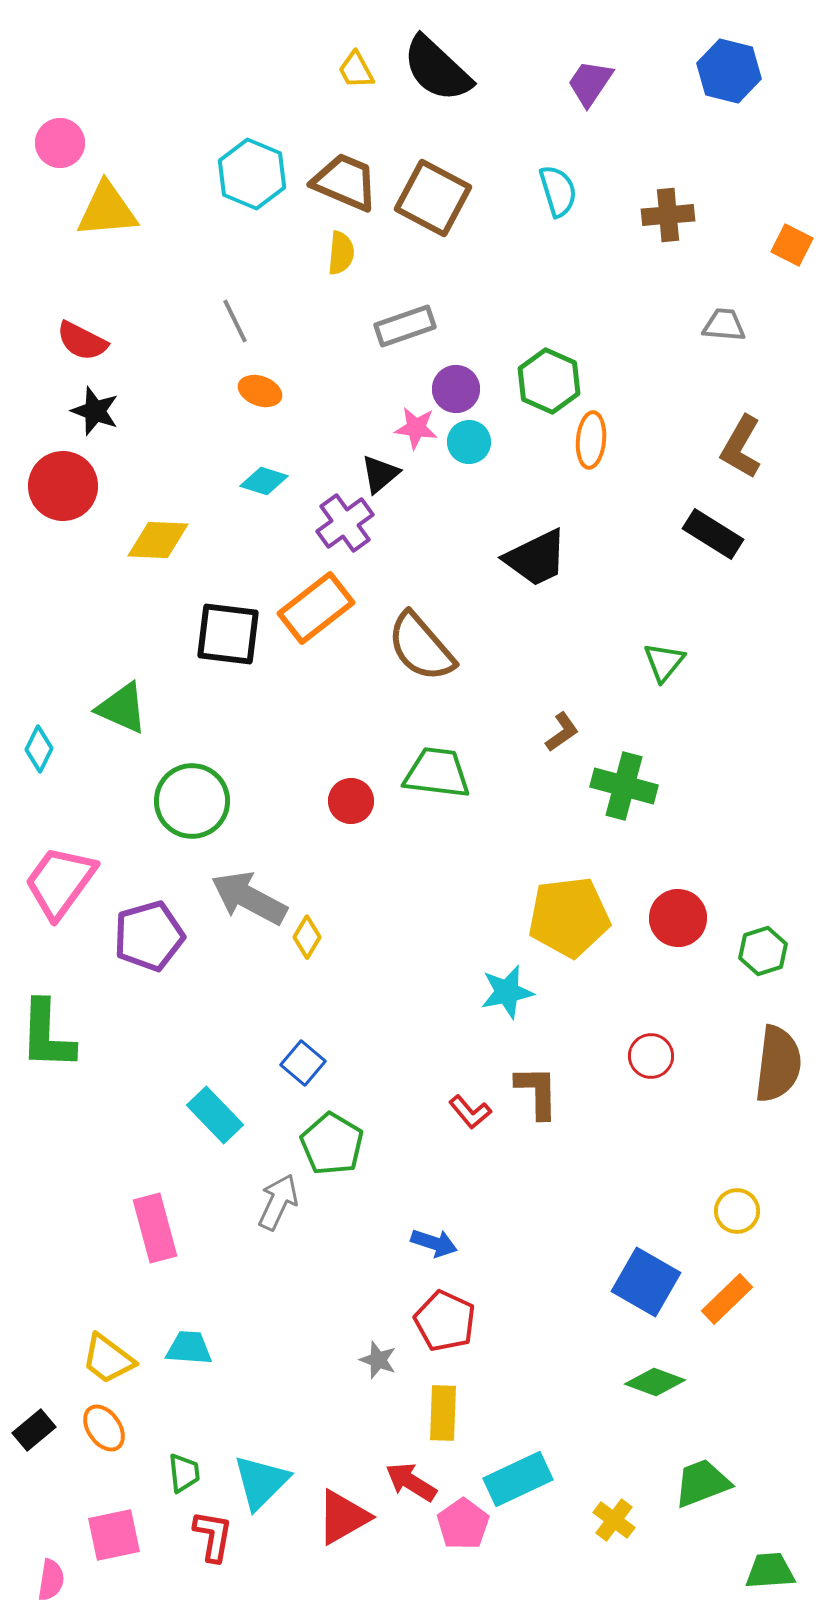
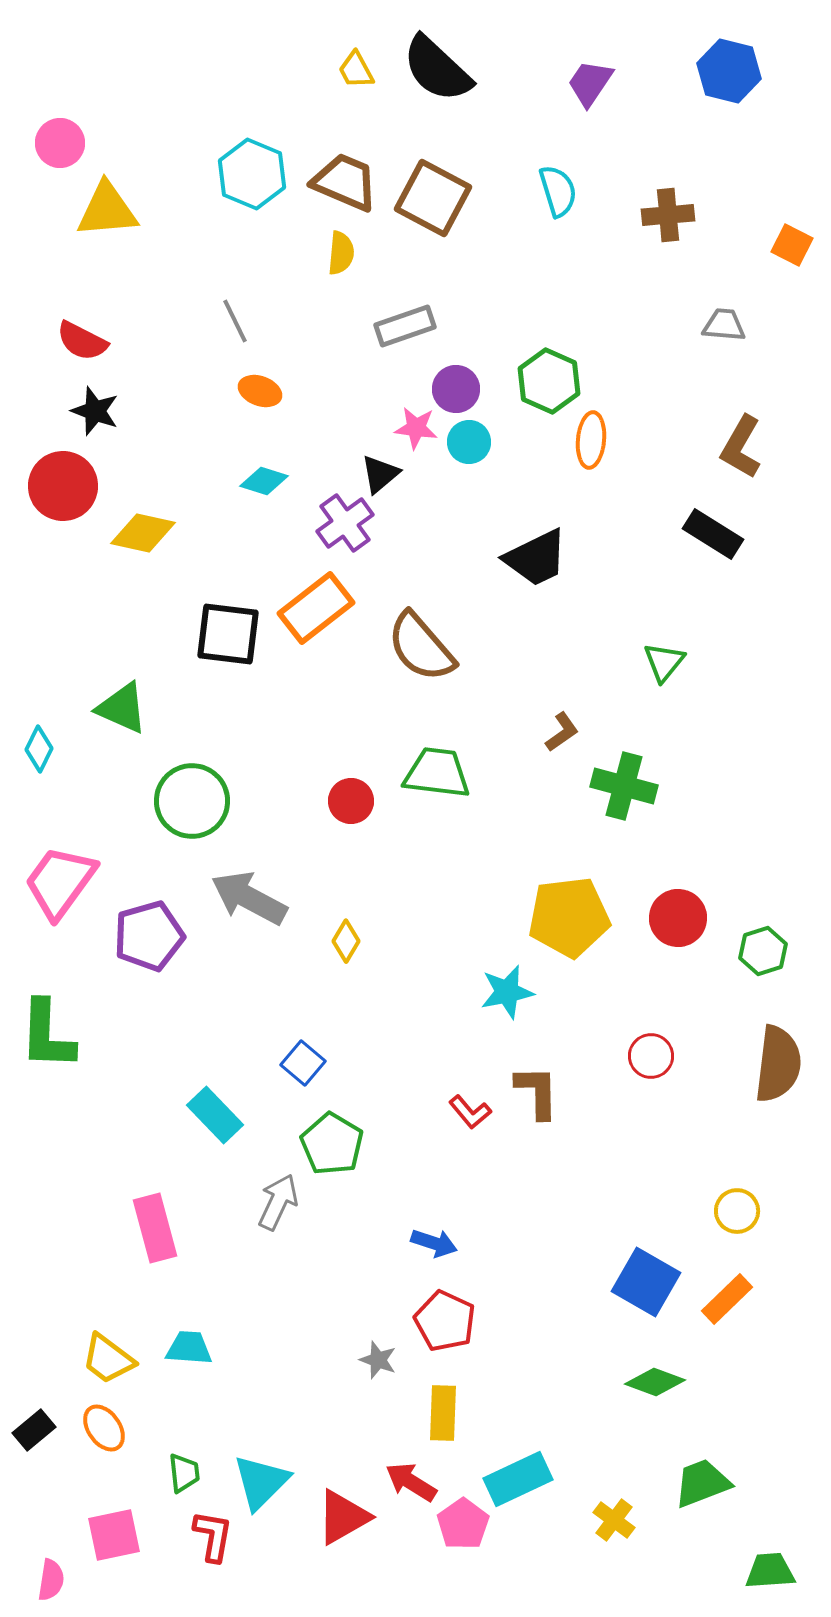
yellow diamond at (158, 540): moved 15 px left, 7 px up; rotated 10 degrees clockwise
yellow diamond at (307, 937): moved 39 px right, 4 px down
